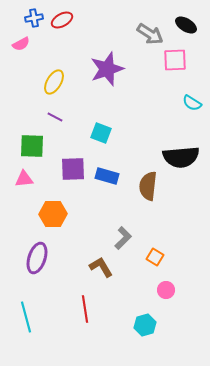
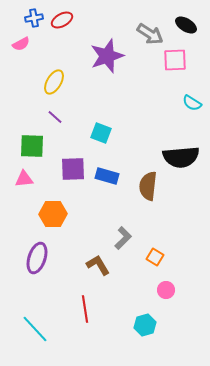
purple star: moved 13 px up
purple line: rotated 14 degrees clockwise
brown L-shape: moved 3 px left, 2 px up
cyan line: moved 9 px right, 12 px down; rotated 28 degrees counterclockwise
